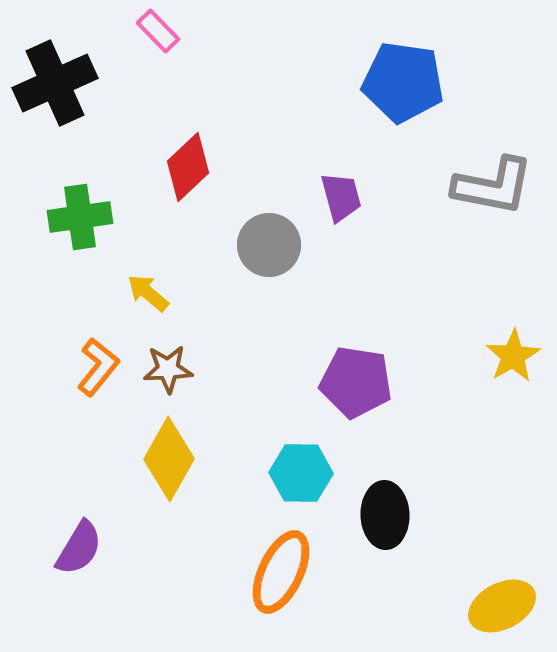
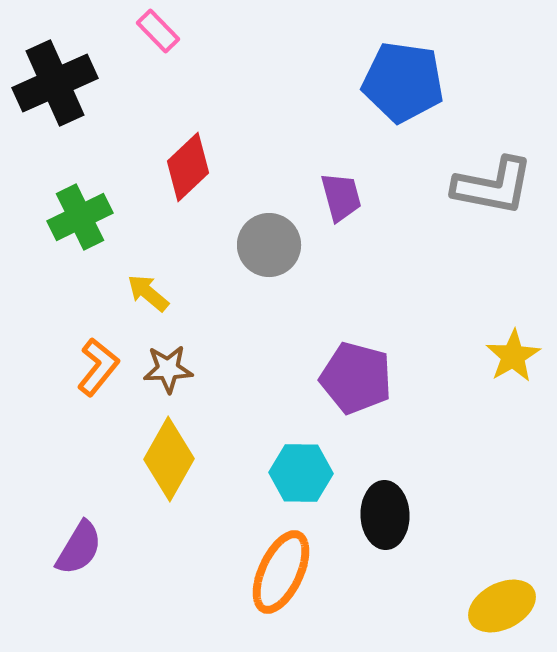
green cross: rotated 18 degrees counterclockwise
purple pentagon: moved 4 px up; rotated 6 degrees clockwise
